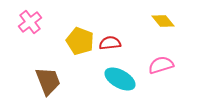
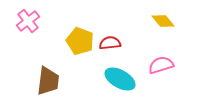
pink cross: moved 2 px left, 1 px up
brown trapezoid: rotated 28 degrees clockwise
